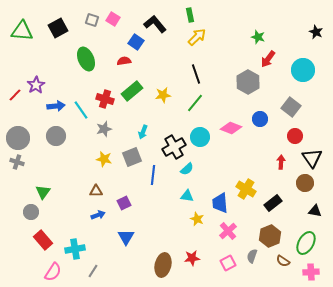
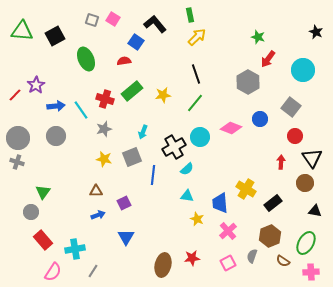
black square at (58, 28): moved 3 px left, 8 px down
